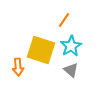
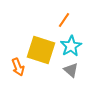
orange arrow: rotated 18 degrees counterclockwise
